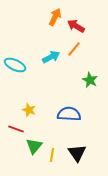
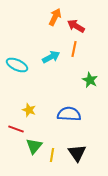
orange line: rotated 28 degrees counterclockwise
cyan ellipse: moved 2 px right
